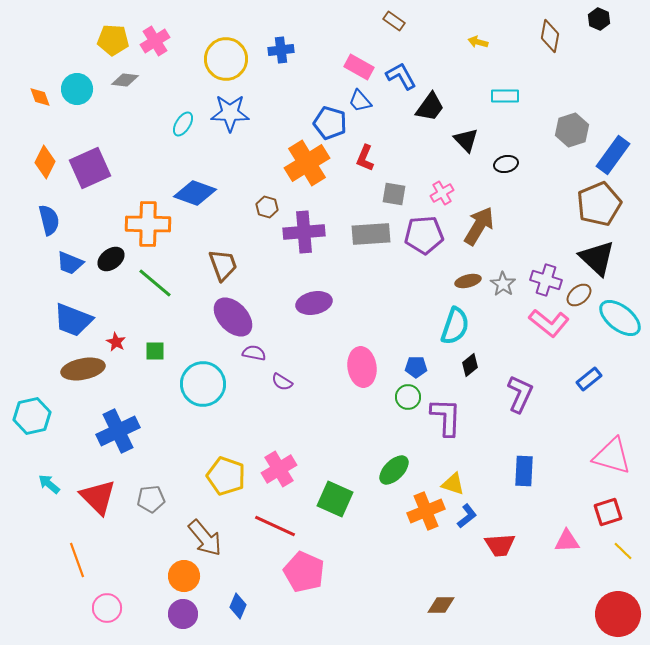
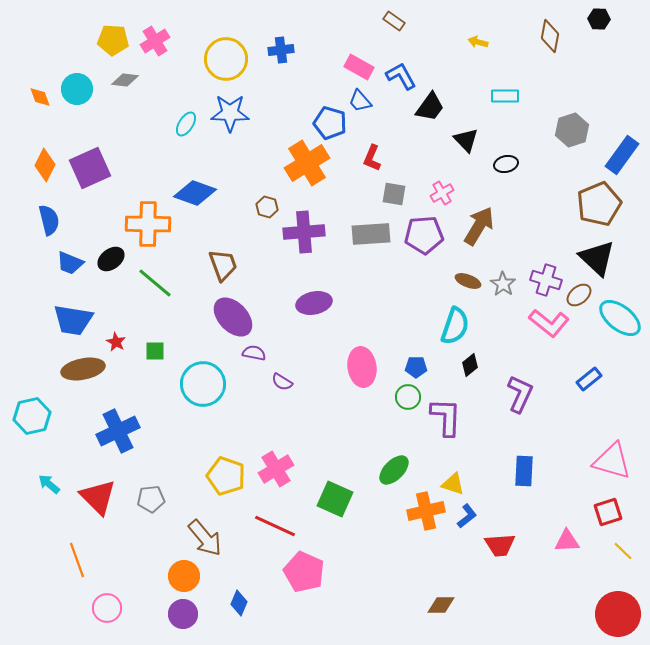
black hexagon at (599, 19): rotated 20 degrees counterclockwise
cyan ellipse at (183, 124): moved 3 px right
blue rectangle at (613, 155): moved 9 px right
red L-shape at (365, 158): moved 7 px right
orange diamond at (45, 162): moved 3 px down
brown ellipse at (468, 281): rotated 35 degrees clockwise
blue trapezoid at (73, 320): rotated 12 degrees counterclockwise
pink triangle at (612, 456): moved 5 px down
pink cross at (279, 469): moved 3 px left
orange cross at (426, 511): rotated 9 degrees clockwise
blue diamond at (238, 606): moved 1 px right, 3 px up
